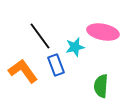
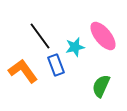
pink ellipse: moved 4 px down; rotated 40 degrees clockwise
green semicircle: rotated 20 degrees clockwise
